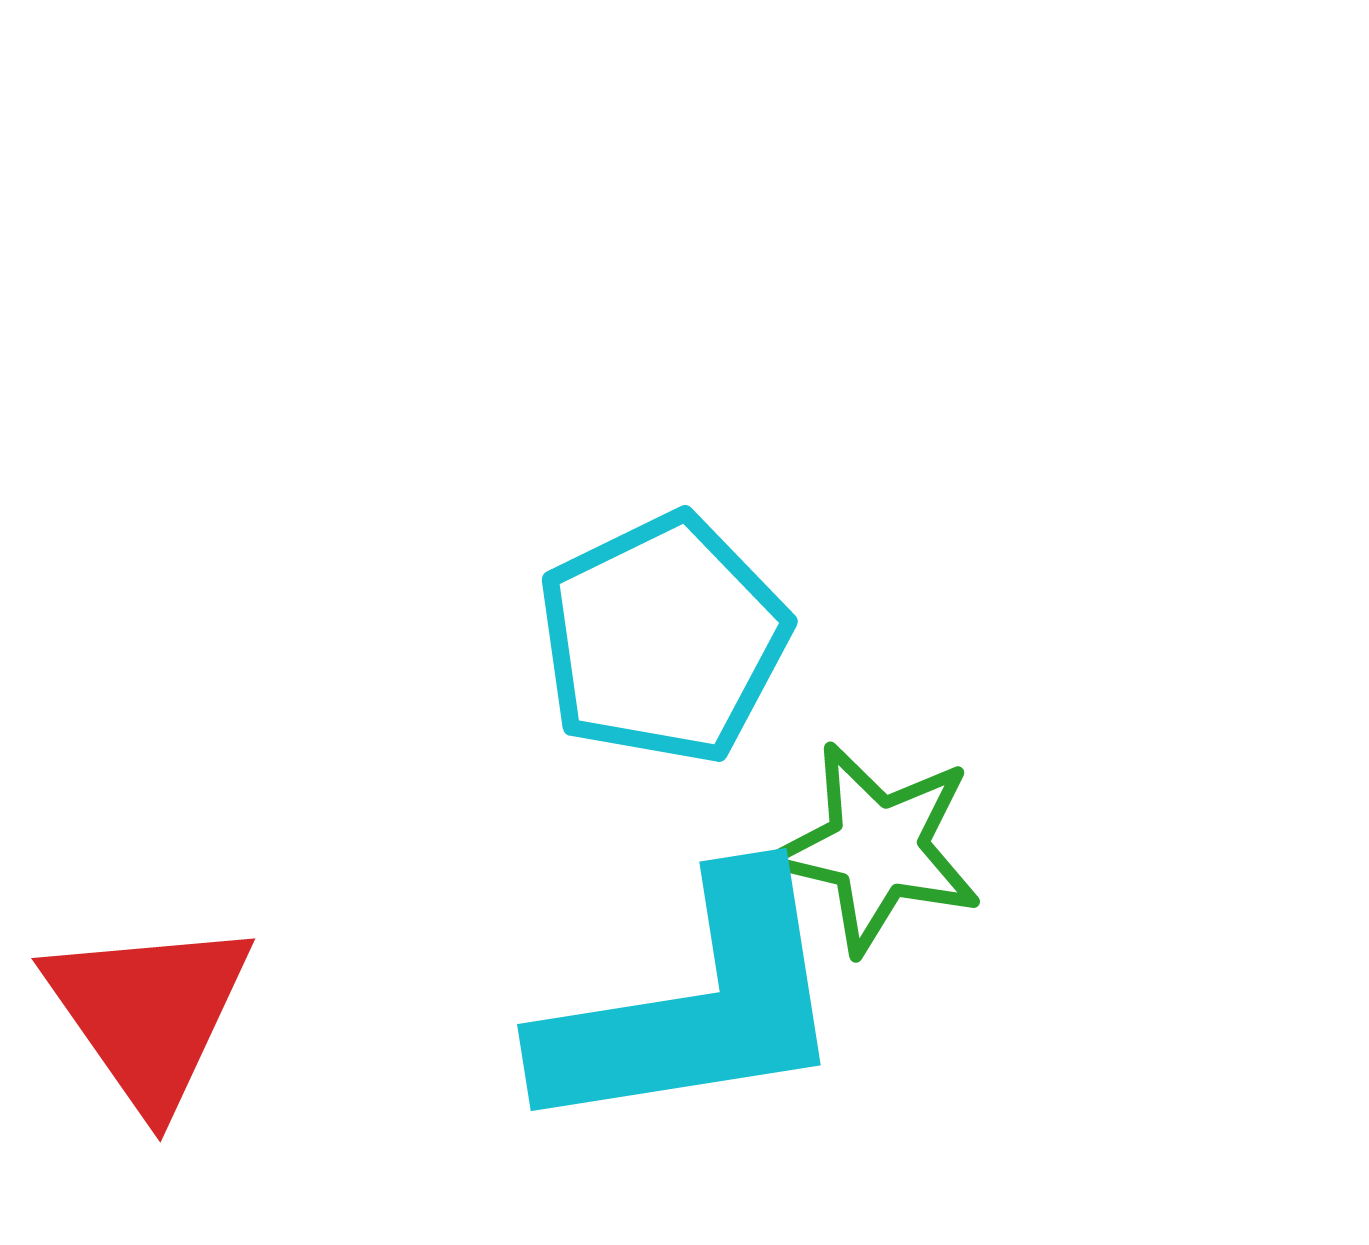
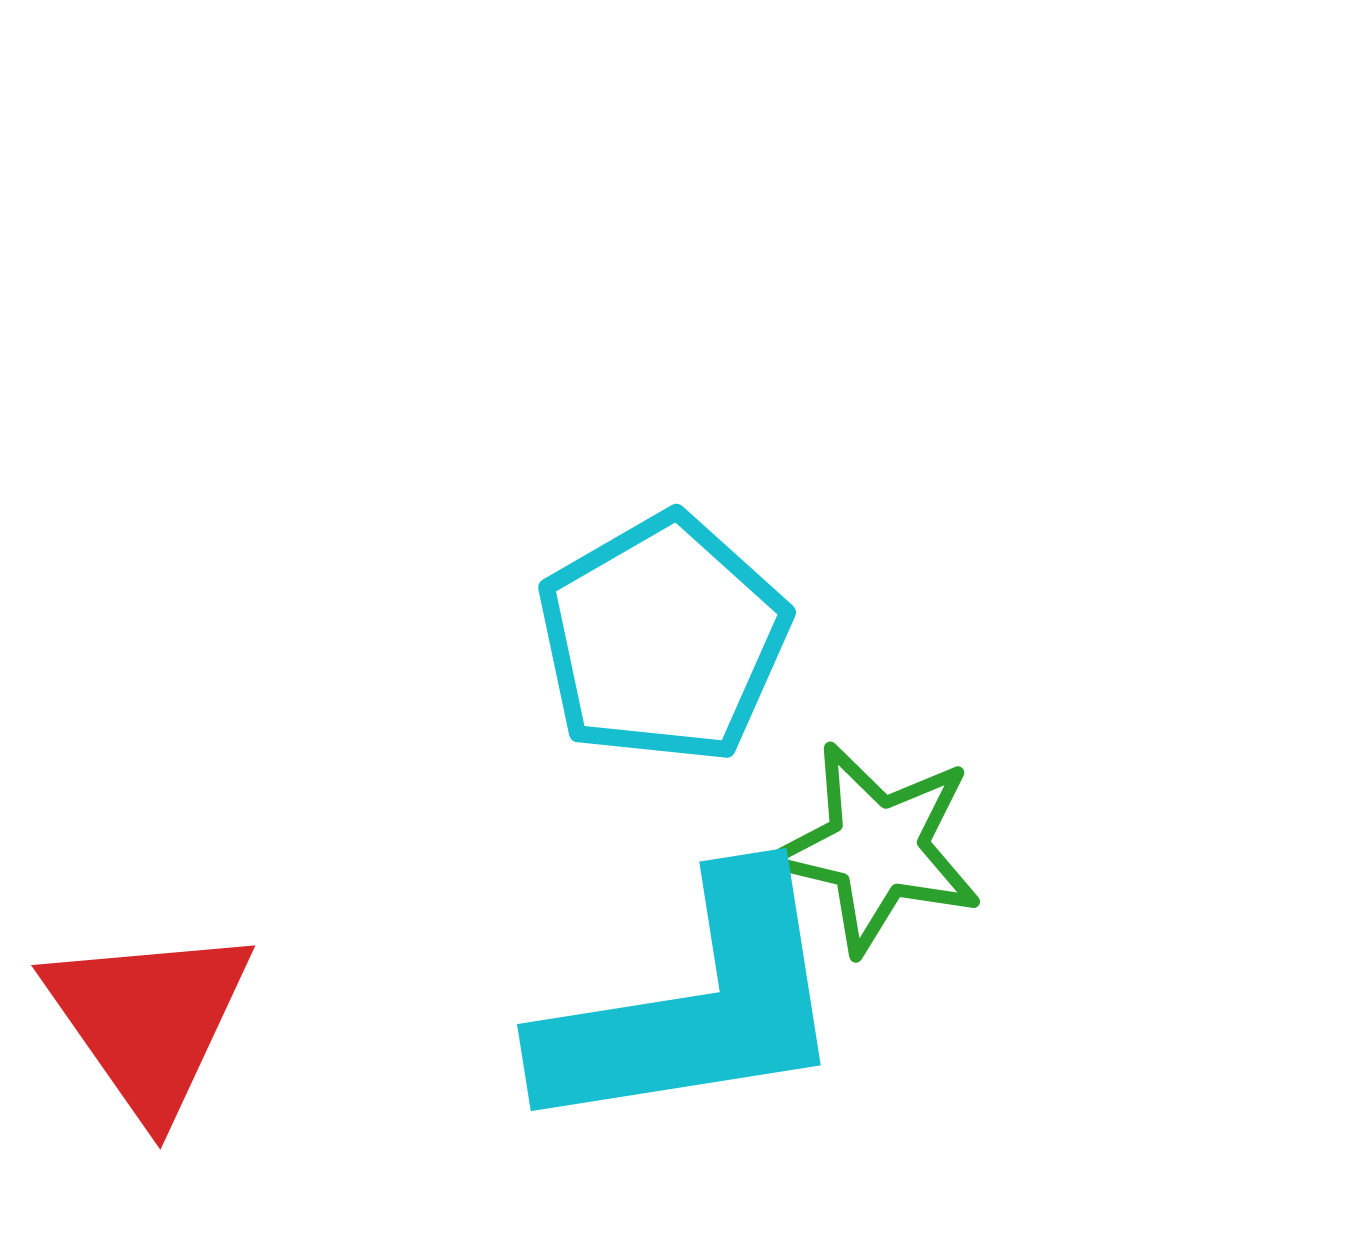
cyan pentagon: rotated 4 degrees counterclockwise
red triangle: moved 7 px down
